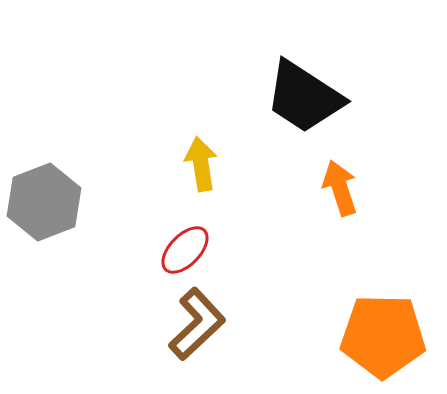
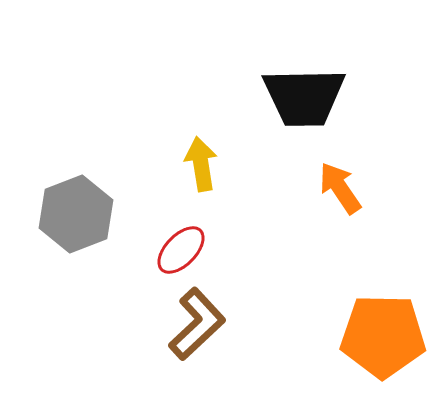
black trapezoid: rotated 34 degrees counterclockwise
orange arrow: rotated 16 degrees counterclockwise
gray hexagon: moved 32 px right, 12 px down
red ellipse: moved 4 px left
